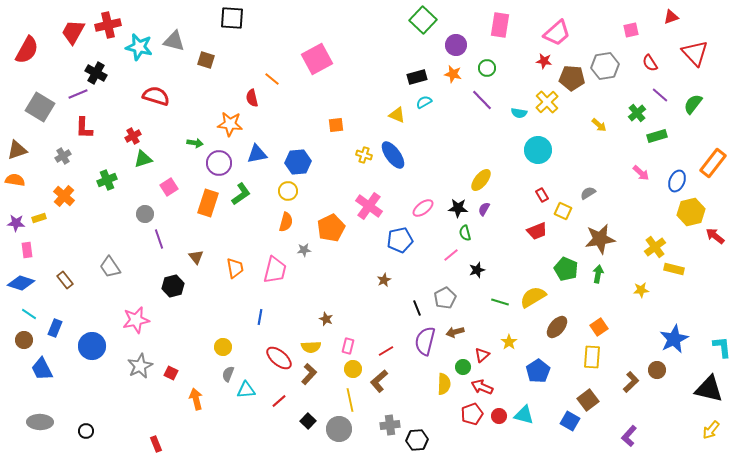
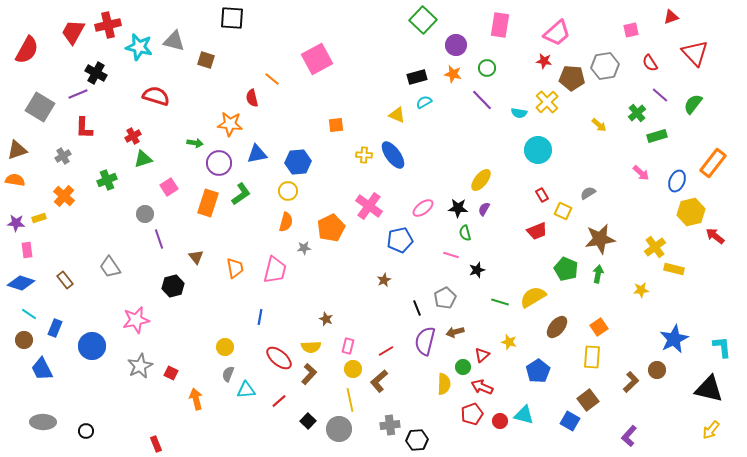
yellow cross at (364, 155): rotated 14 degrees counterclockwise
gray star at (304, 250): moved 2 px up
pink line at (451, 255): rotated 56 degrees clockwise
yellow star at (509, 342): rotated 21 degrees counterclockwise
yellow circle at (223, 347): moved 2 px right
red circle at (499, 416): moved 1 px right, 5 px down
gray ellipse at (40, 422): moved 3 px right
